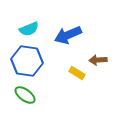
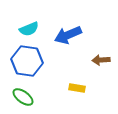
brown arrow: moved 3 px right
yellow rectangle: moved 15 px down; rotated 21 degrees counterclockwise
green ellipse: moved 2 px left, 2 px down
